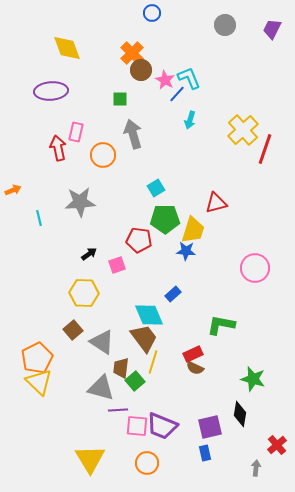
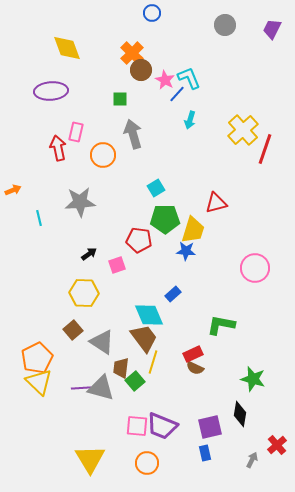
purple line at (118, 410): moved 37 px left, 22 px up
gray arrow at (256, 468): moved 4 px left, 8 px up; rotated 21 degrees clockwise
